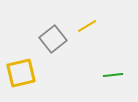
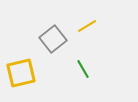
green line: moved 30 px left, 6 px up; rotated 66 degrees clockwise
